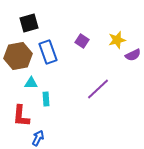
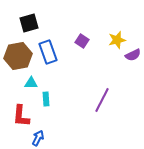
purple line: moved 4 px right, 11 px down; rotated 20 degrees counterclockwise
